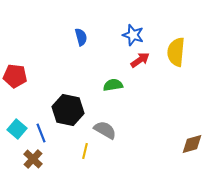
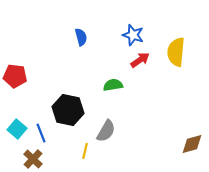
gray semicircle: moved 1 px right, 1 px down; rotated 90 degrees clockwise
